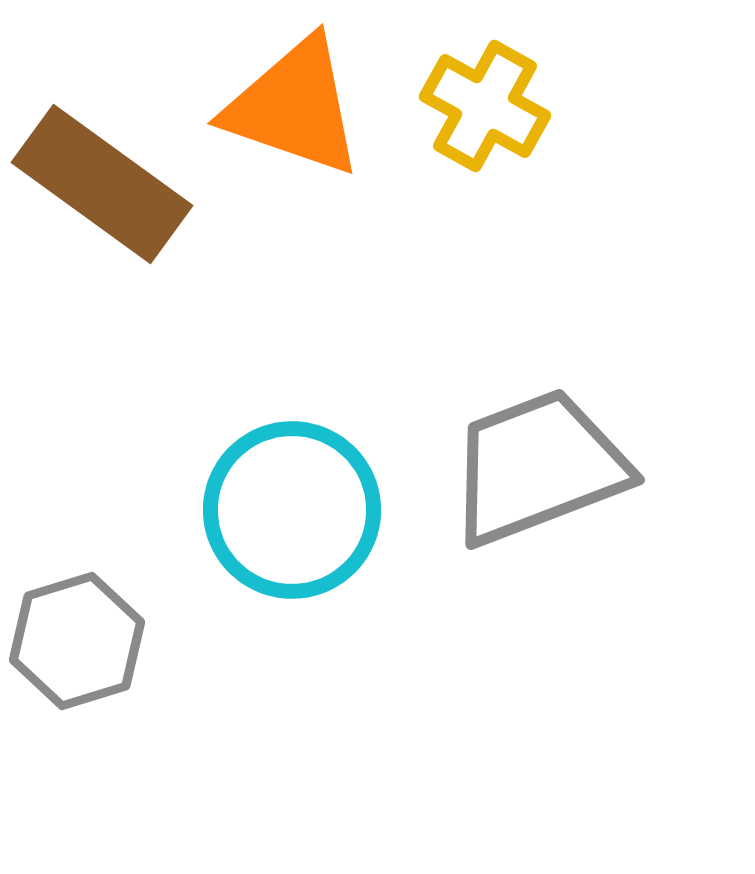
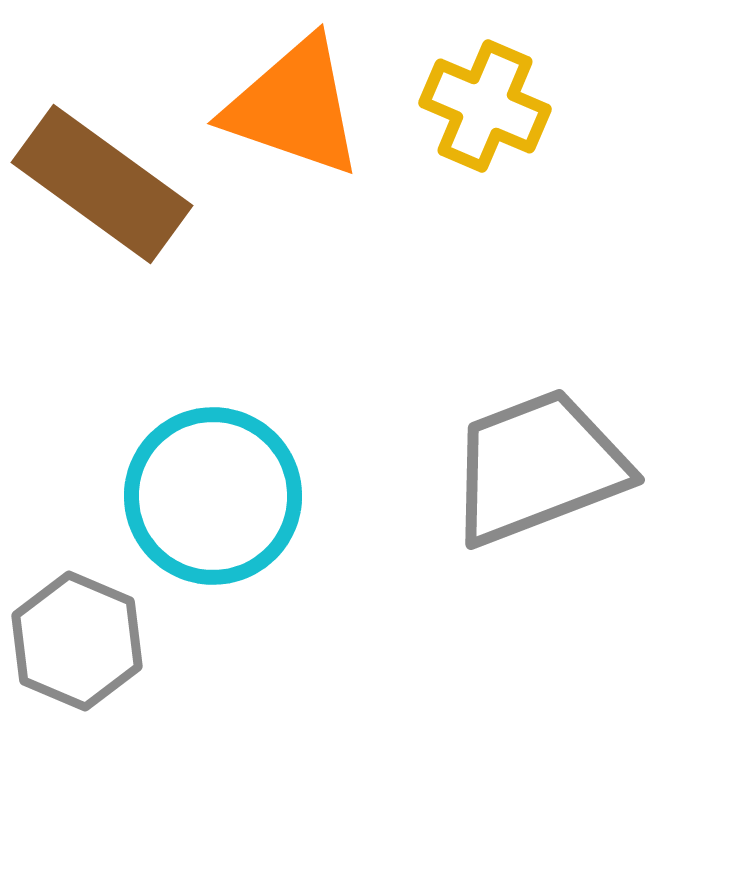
yellow cross: rotated 6 degrees counterclockwise
cyan circle: moved 79 px left, 14 px up
gray hexagon: rotated 20 degrees counterclockwise
